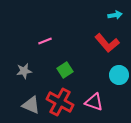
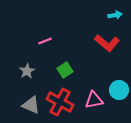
red L-shape: rotated 10 degrees counterclockwise
gray star: moved 3 px right; rotated 21 degrees counterclockwise
cyan circle: moved 15 px down
pink triangle: moved 2 px up; rotated 30 degrees counterclockwise
